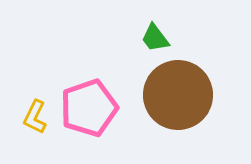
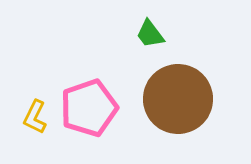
green trapezoid: moved 5 px left, 4 px up
brown circle: moved 4 px down
